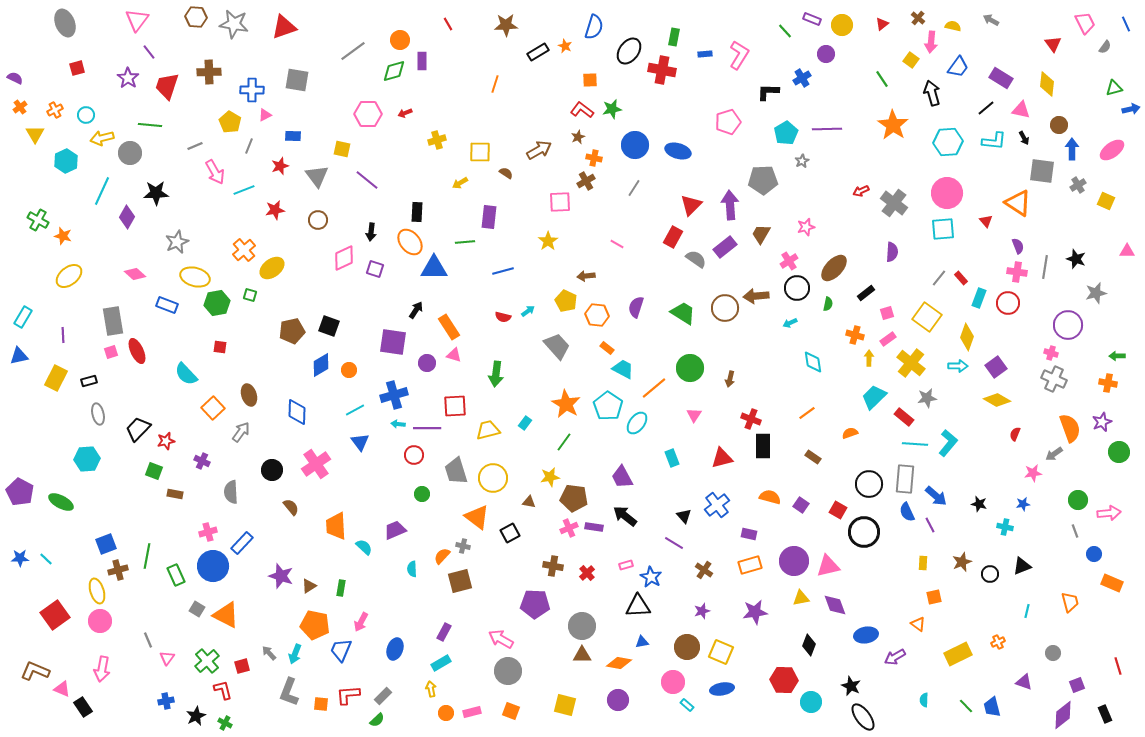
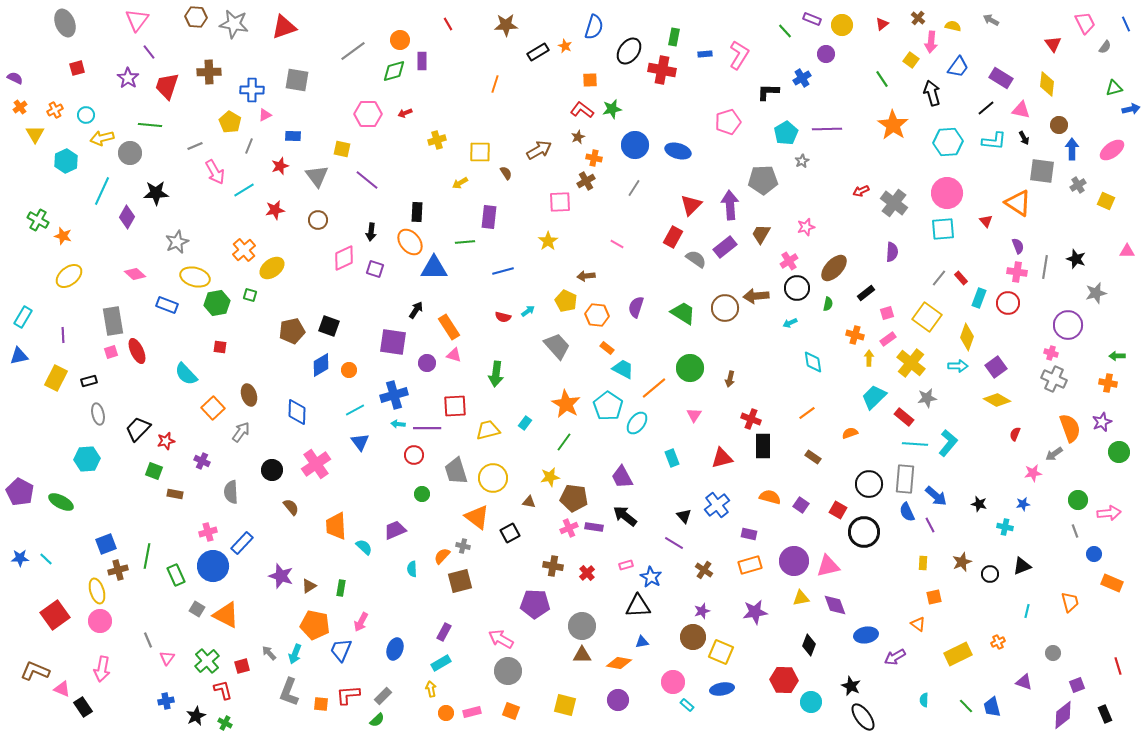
brown semicircle at (506, 173): rotated 24 degrees clockwise
cyan line at (244, 190): rotated 10 degrees counterclockwise
brown circle at (687, 647): moved 6 px right, 10 px up
